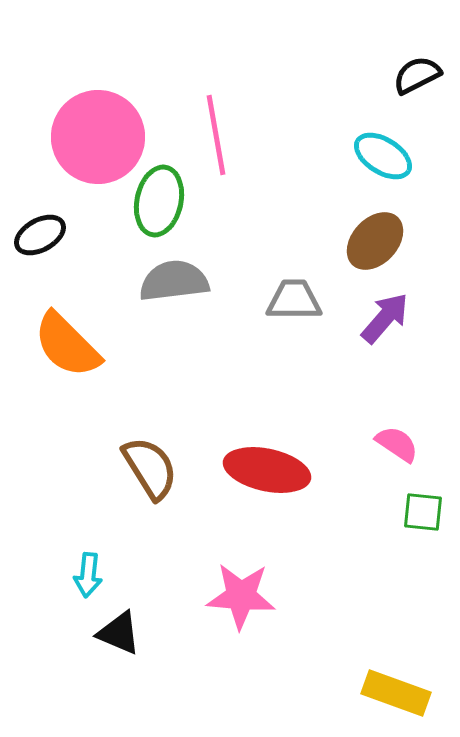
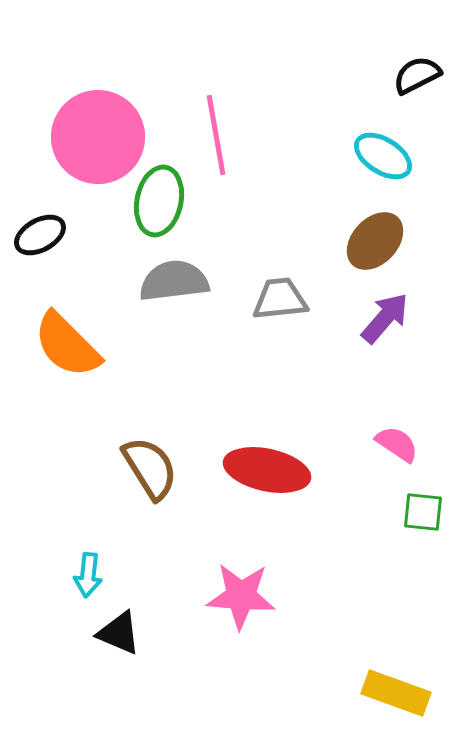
gray trapezoid: moved 14 px left, 1 px up; rotated 6 degrees counterclockwise
